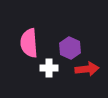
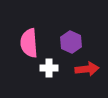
purple hexagon: moved 1 px right, 6 px up
